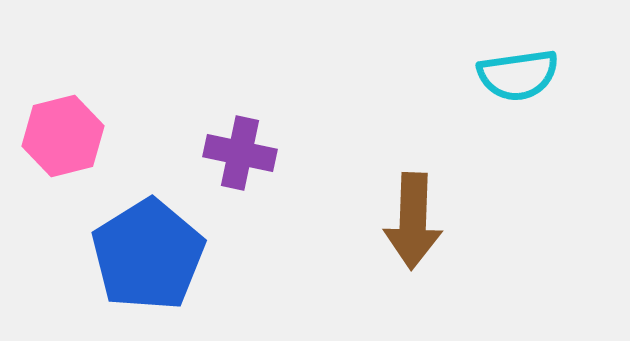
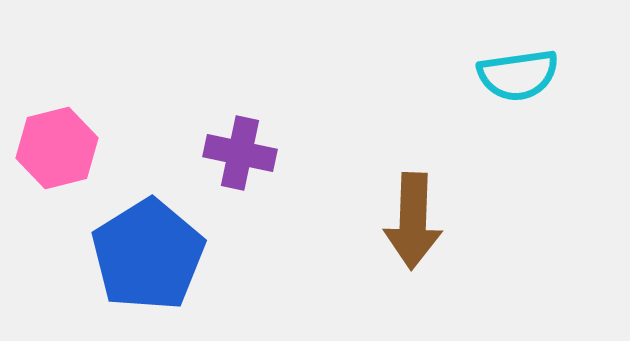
pink hexagon: moved 6 px left, 12 px down
